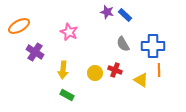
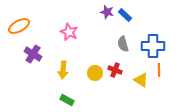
gray semicircle: rotated 14 degrees clockwise
purple cross: moved 2 px left, 2 px down
green rectangle: moved 5 px down
